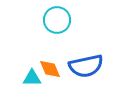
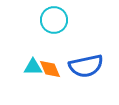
cyan circle: moved 3 px left
cyan triangle: moved 1 px right, 11 px up
